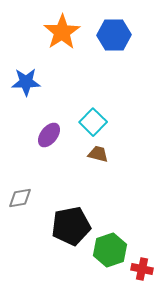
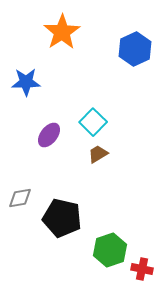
blue hexagon: moved 21 px right, 14 px down; rotated 24 degrees counterclockwise
brown trapezoid: rotated 45 degrees counterclockwise
black pentagon: moved 9 px left, 8 px up; rotated 24 degrees clockwise
